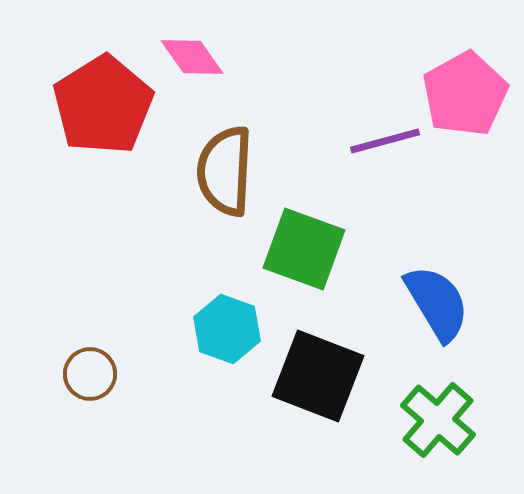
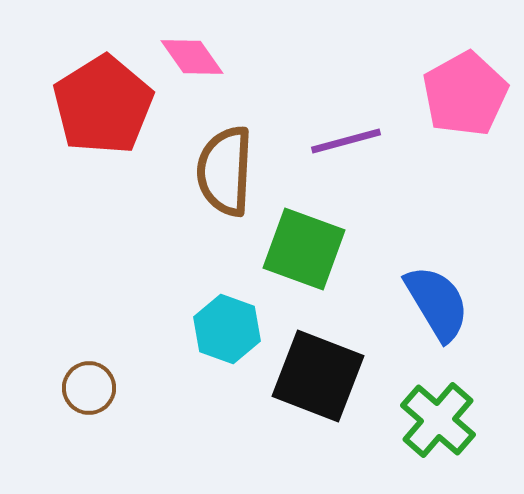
purple line: moved 39 px left
brown circle: moved 1 px left, 14 px down
